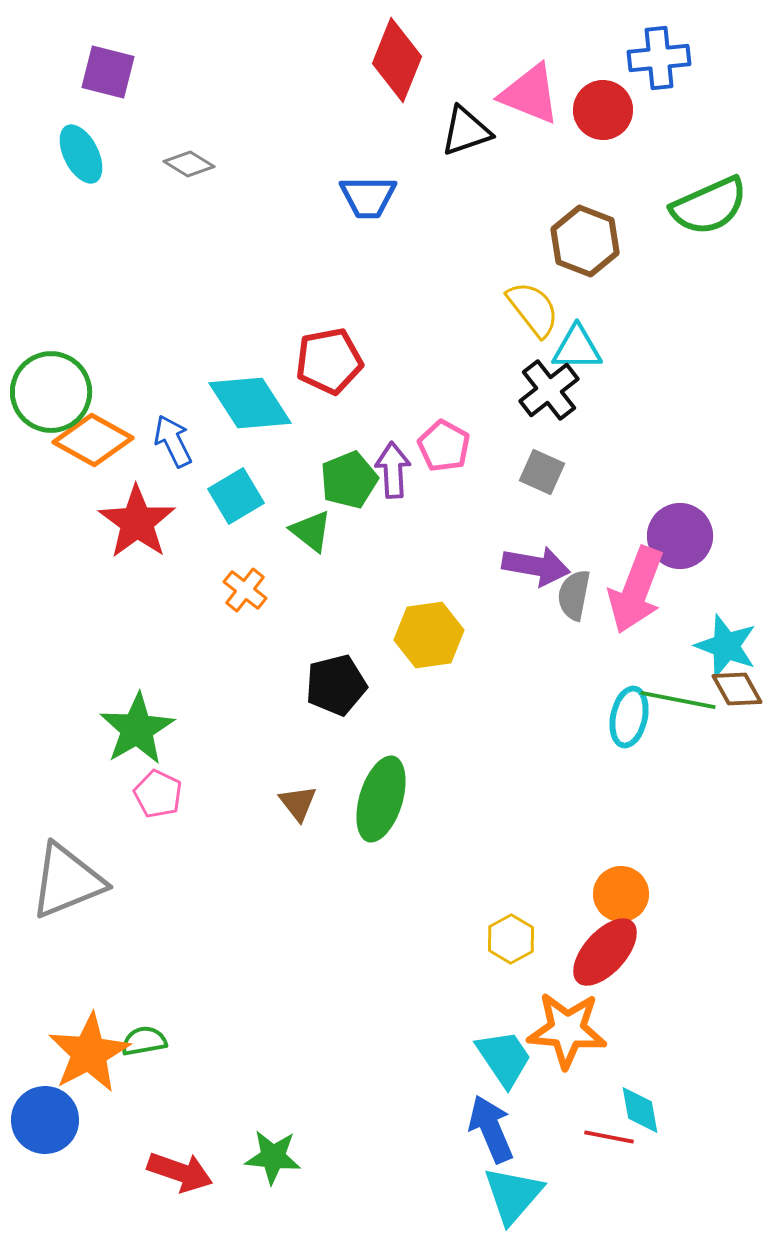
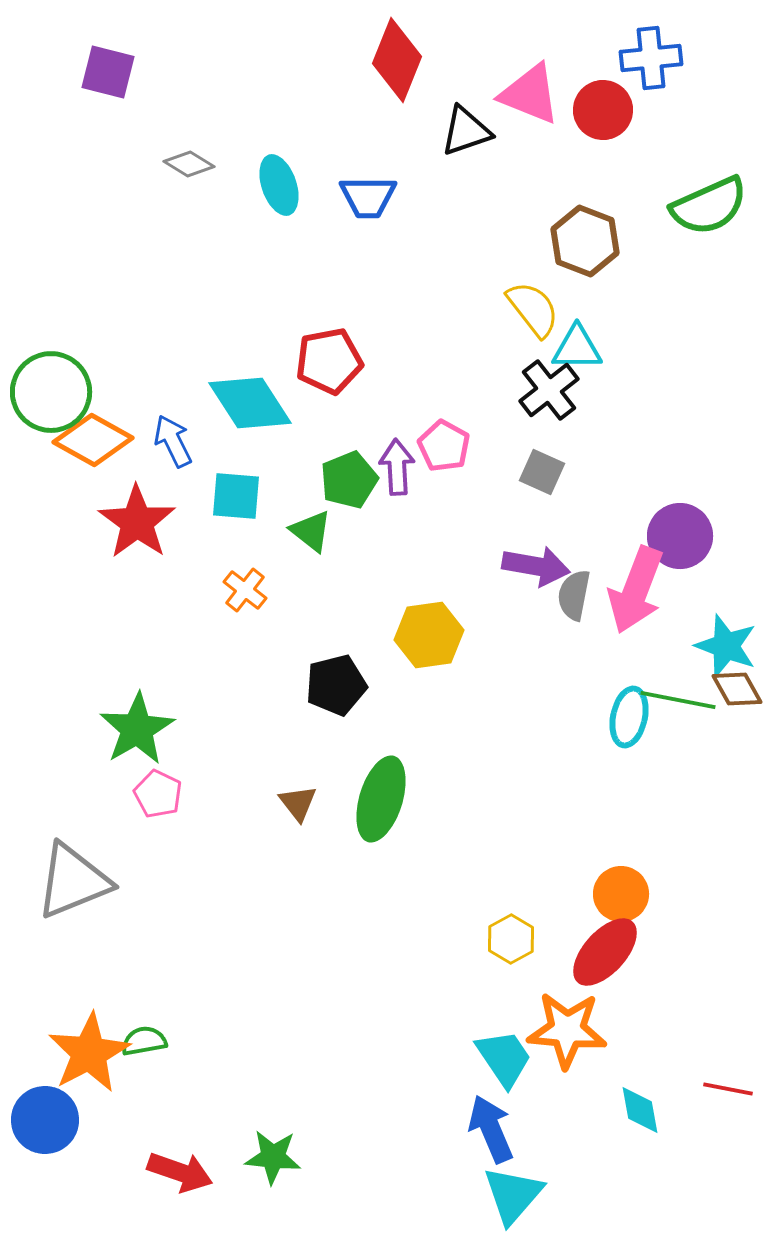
blue cross at (659, 58): moved 8 px left
cyan ellipse at (81, 154): moved 198 px right, 31 px down; rotated 8 degrees clockwise
purple arrow at (393, 470): moved 4 px right, 3 px up
cyan square at (236, 496): rotated 36 degrees clockwise
gray triangle at (67, 881): moved 6 px right
red line at (609, 1137): moved 119 px right, 48 px up
